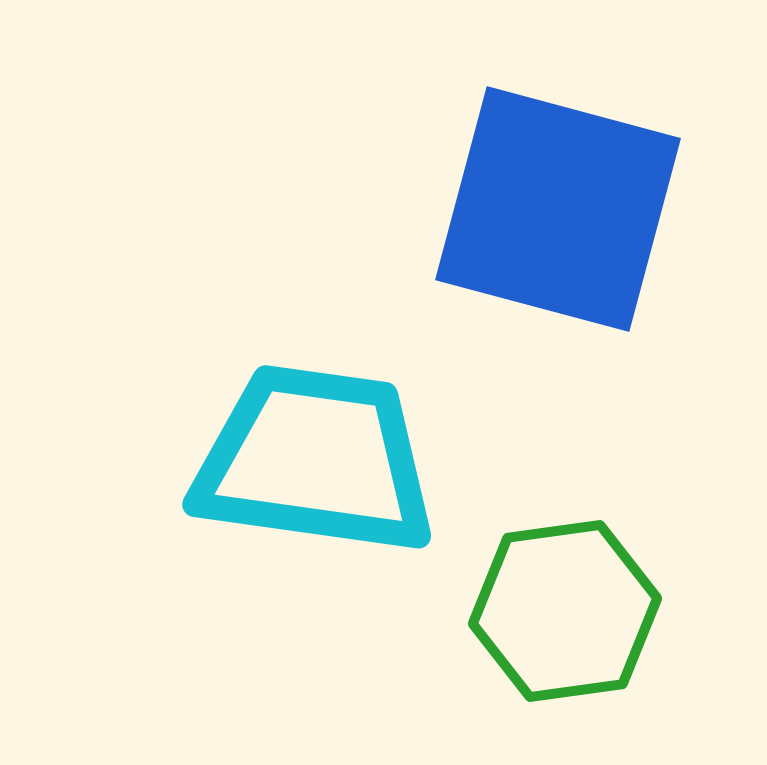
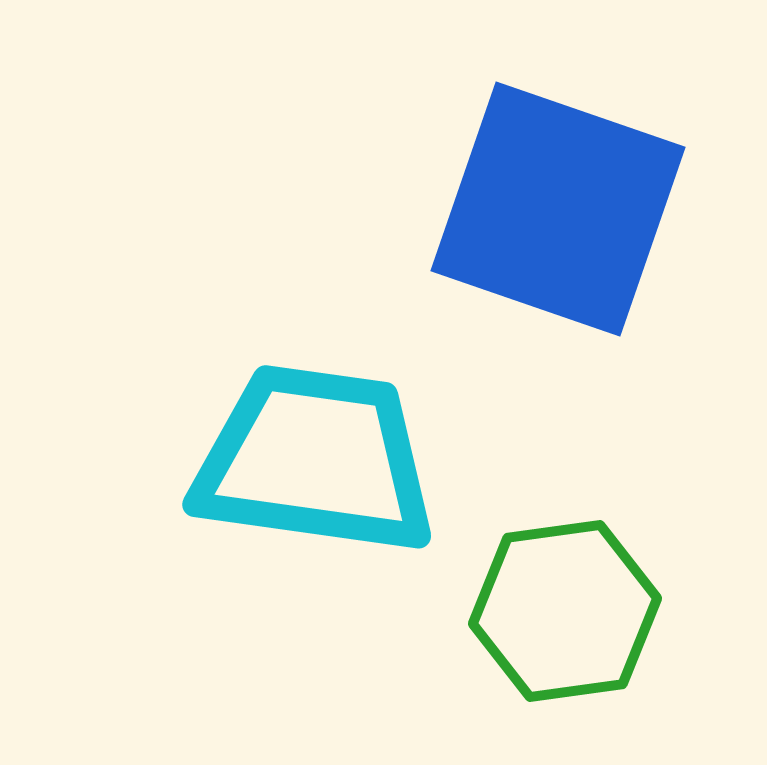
blue square: rotated 4 degrees clockwise
